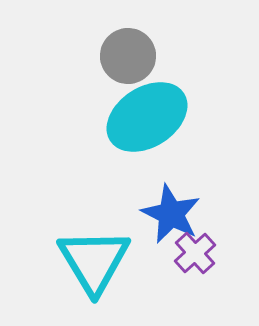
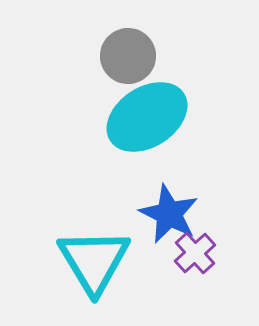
blue star: moved 2 px left
